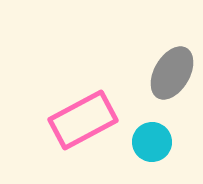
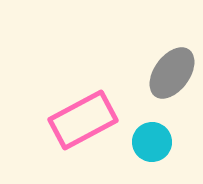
gray ellipse: rotated 6 degrees clockwise
